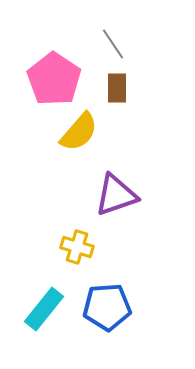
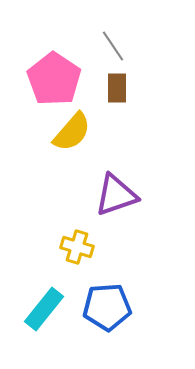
gray line: moved 2 px down
yellow semicircle: moved 7 px left
